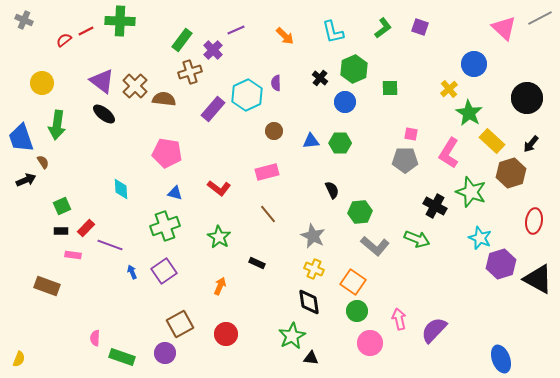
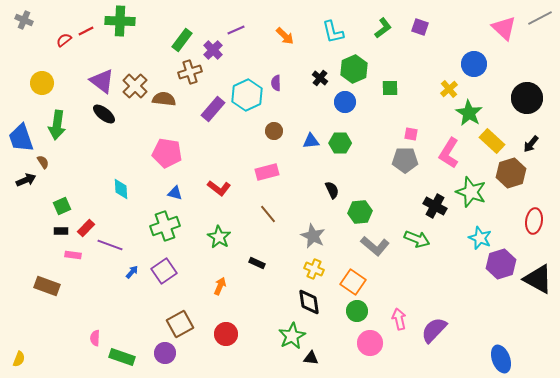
blue arrow at (132, 272): rotated 64 degrees clockwise
